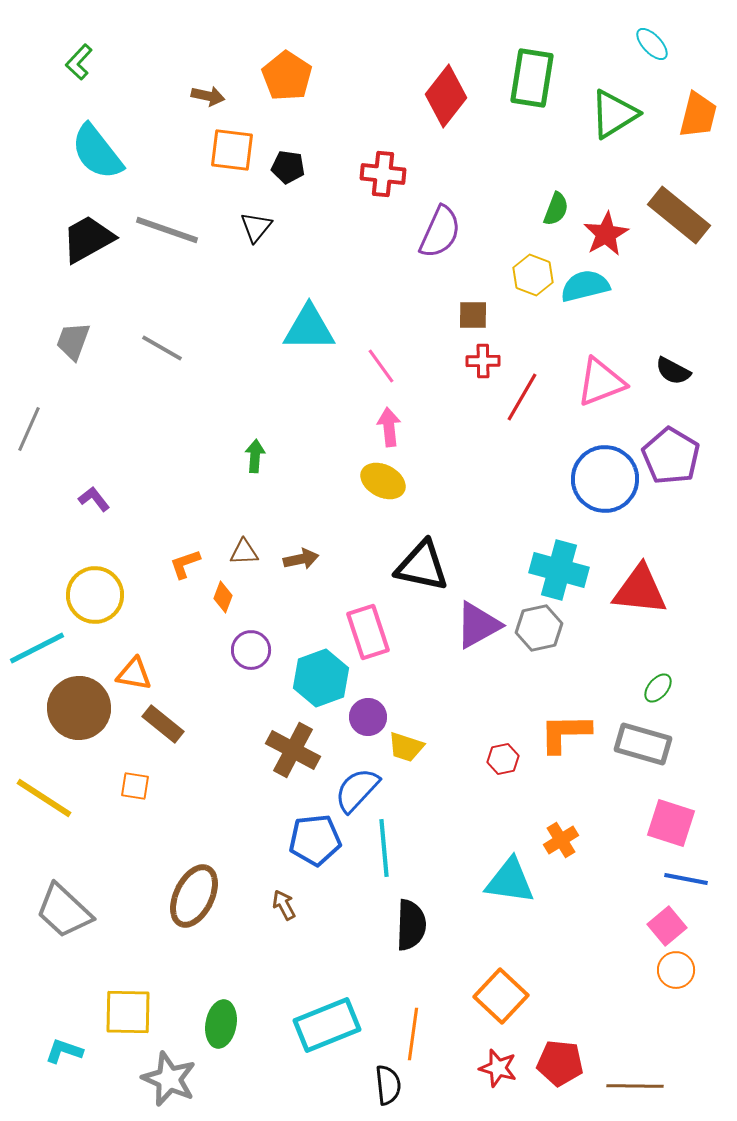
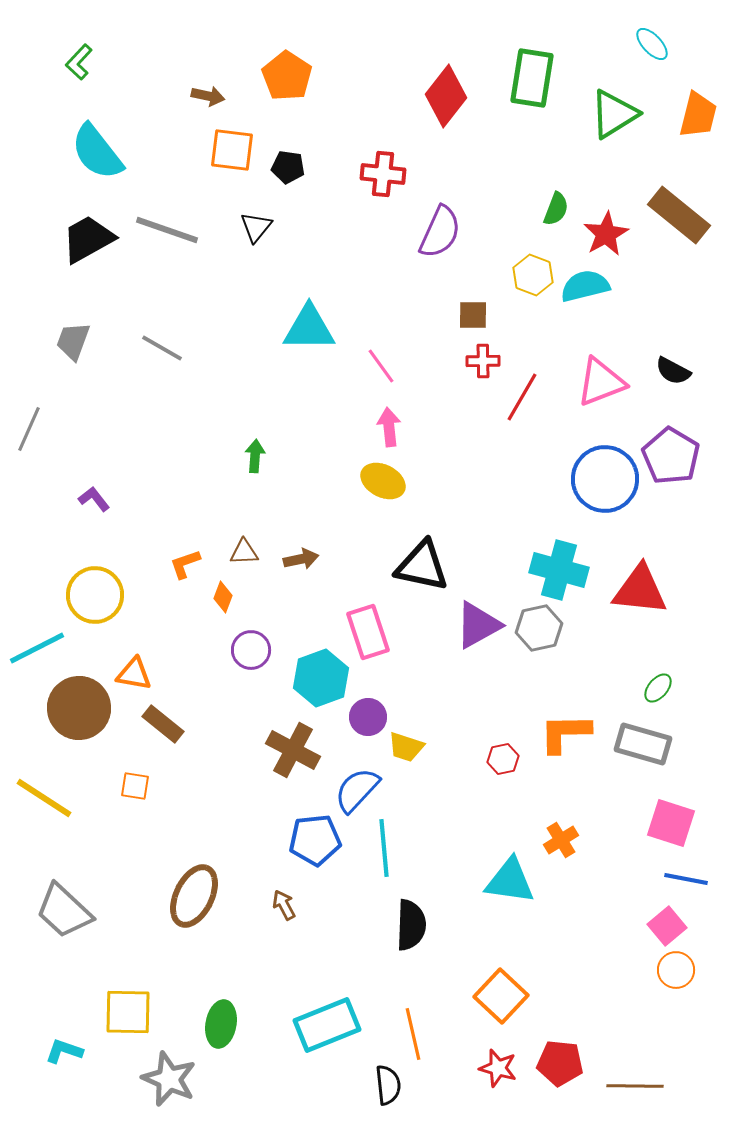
orange line at (413, 1034): rotated 21 degrees counterclockwise
